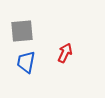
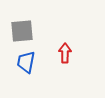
red arrow: rotated 24 degrees counterclockwise
